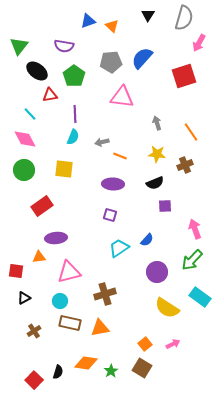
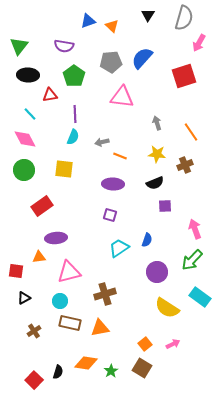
black ellipse at (37, 71): moved 9 px left, 4 px down; rotated 35 degrees counterclockwise
blue semicircle at (147, 240): rotated 24 degrees counterclockwise
